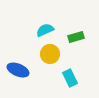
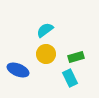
cyan semicircle: rotated 12 degrees counterclockwise
green rectangle: moved 20 px down
yellow circle: moved 4 px left
